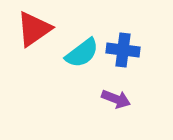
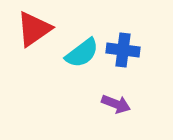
purple arrow: moved 5 px down
